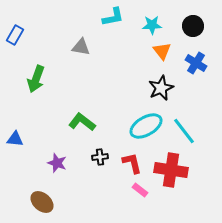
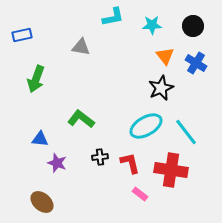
blue rectangle: moved 7 px right; rotated 48 degrees clockwise
orange triangle: moved 3 px right, 5 px down
green L-shape: moved 1 px left, 3 px up
cyan line: moved 2 px right, 1 px down
blue triangle: moved 25 px right
red L-shape: moved 2 px left
pink rectangle: moved 4 px down
